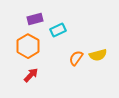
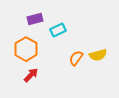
orange hexagon: moved 2 px left, 3 px down
